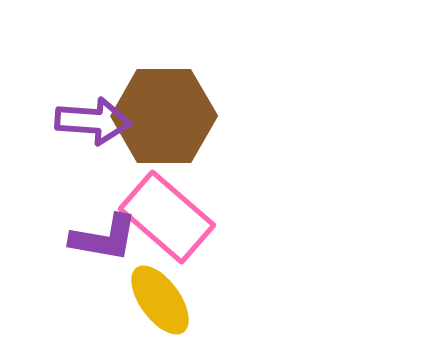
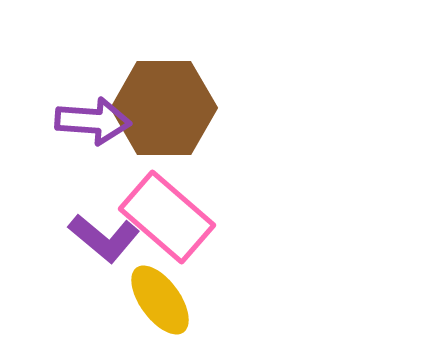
brown hexagon: moved 8 px up
purple L-shape: rotated 30 degrees clockwise
